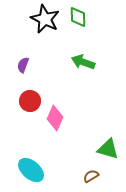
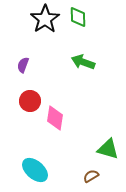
black star: rotated 12 degrees clockwise
pink diamond: rotated 15 degrees counterclockwise
cyan ellipse: moved 4 px right
